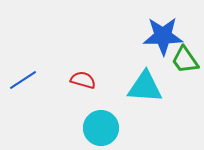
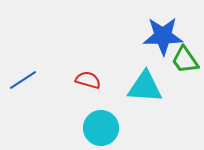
red semicircle: moved 5 px right
